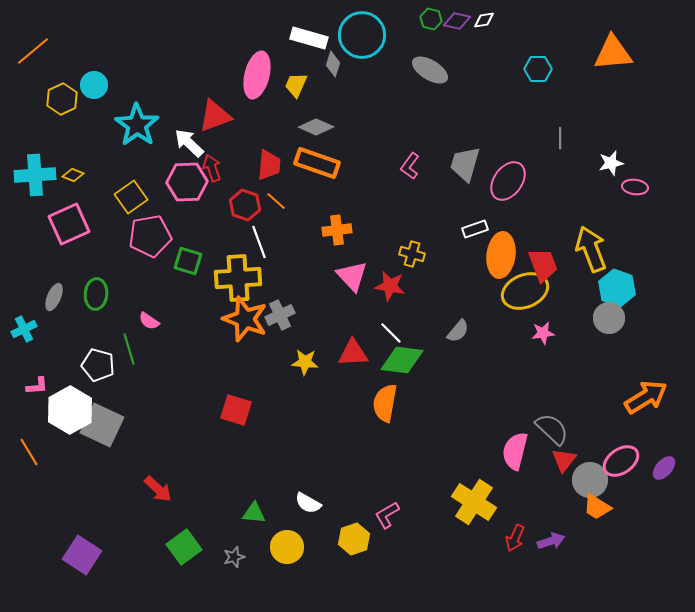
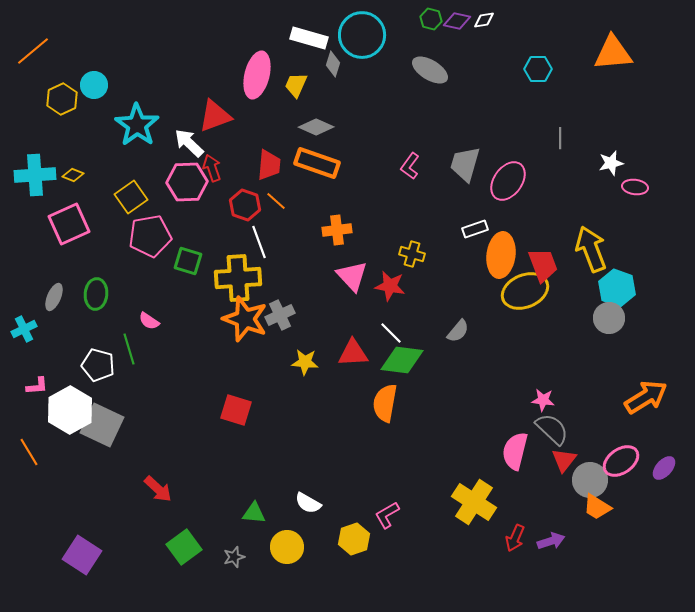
pink star at (543, 333): moved 67 px down; rotated 15 degrees clockwise
